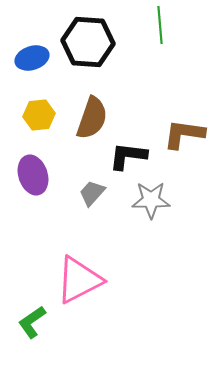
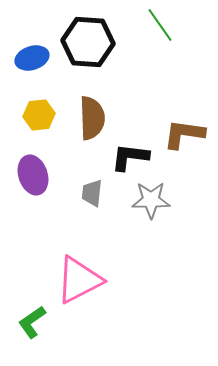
green line: rotated 30 degrees counterclockwise
brown semicircle: rotated 21 degrees counterclockwise
black L-shape: moved 2 px right, 1 px down
gray trapezoid: rotated 36 degrees counterclockwise
